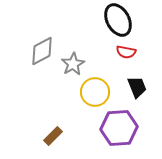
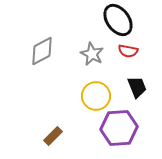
black ellipse: rotated 8 degrees counterclockwise
red semicircle: moved 2 px right, 1 px up
gray star: moved 19 px right, 10 px up; rotated 15 degrees counterclockwise
yellow circle: moved 1 px right, 4 px down
